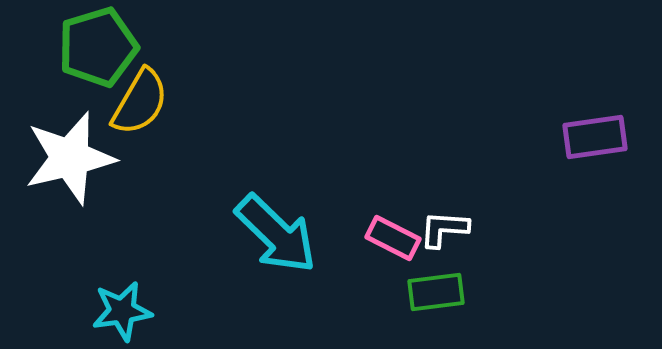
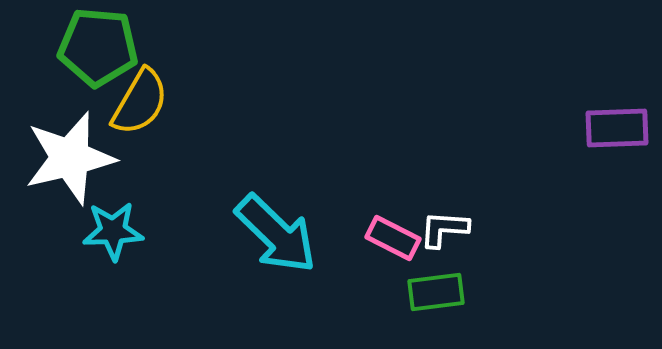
green pentagon: rotated 22 degrees clockwise
purple rectangle: moved 22 px right, 9 px up; rotated 6 degrees clockwise
cyan star: moved 9 px left, 80 px up; rotated 6 degrees clockwise
